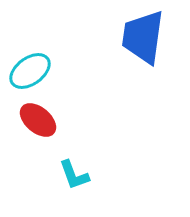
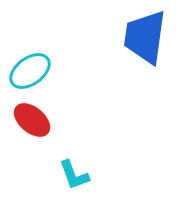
blue trapezoid: moved 2 px right
red ellipse: moved 6 px left
